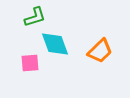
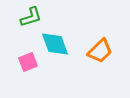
green L-shape: moved 4 px left
pink square: moved 2 px left, 1 px up; rotated 18 degrees counterclockwise
